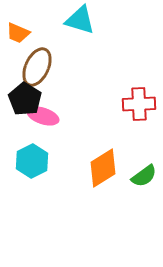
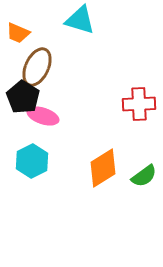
black pentagon: moved 2 px left, 2 px up
